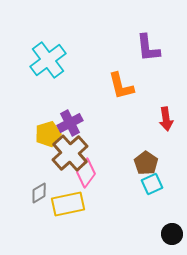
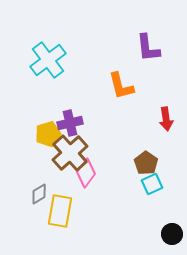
purple cross: rotated 15 degrees clockwise
gray diamond: moved 1 px down
yellow rectangle: moved 8 px left, 7 px down; rotated 68 degrees counterclockwise
